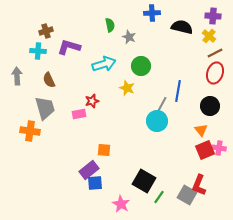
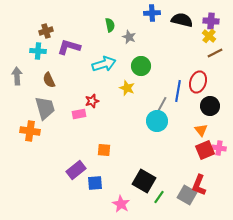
purple cross: moved 2 px left, 5 px down
black semicircle: moved 7 px up
red ellipse: moved 17 px left, 9 px down
purple rectangle: moved 13 px left
